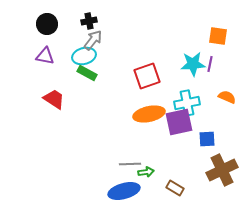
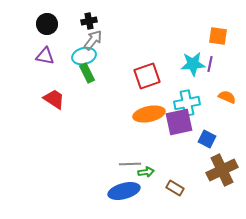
green rectangle: rotated 36 degrees clockwise
blue square: rotated 30 degrees clockwise
